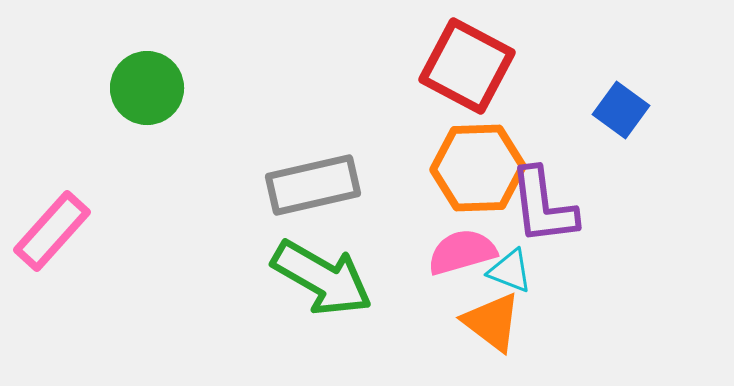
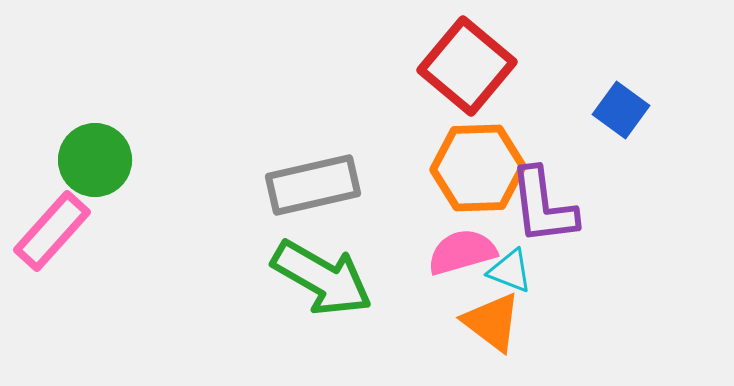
red square: rotated 12 degrees clockwise
green circle: moved 52 px left, 72 px down
